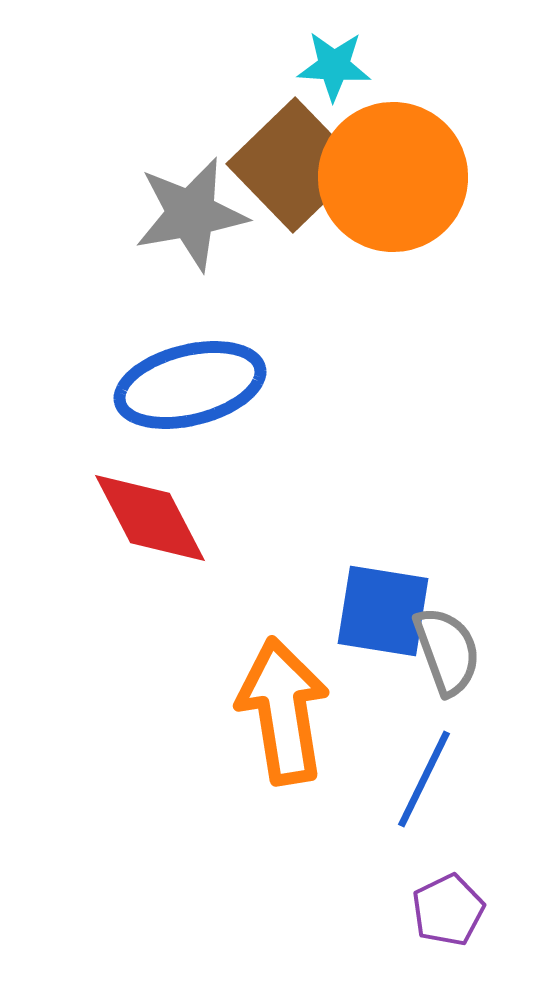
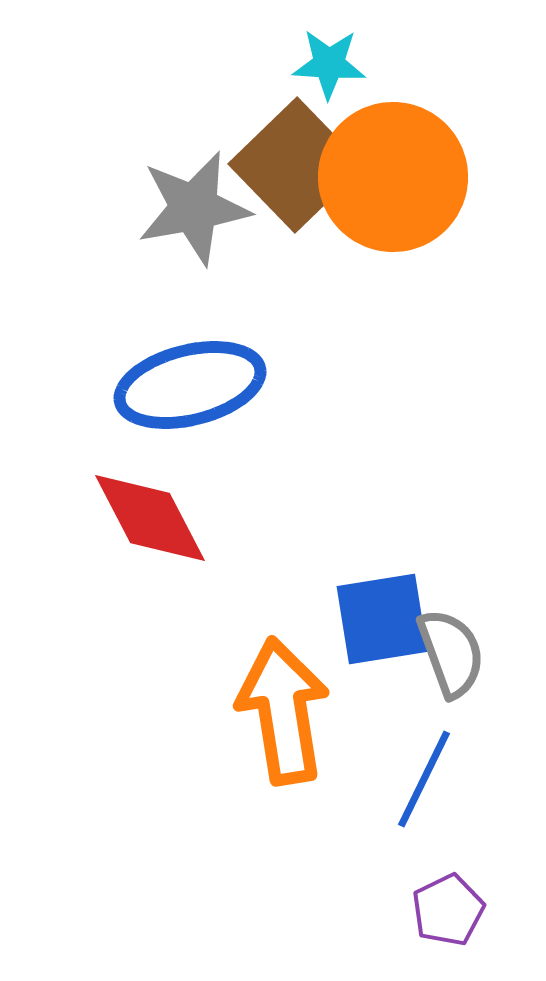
cyan star: moved 5 px left, 2 px up
brown square: moved 2 px right
gray star: moved 3 px right, 6 px up
blue square: moved 1 px left, 8 px down; rotated 18 degrees counterclockwise
gray semicircle: moved 4 px right, 2 px down
